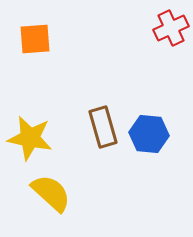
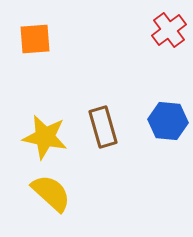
red cross: moved 2 px left, 2 px down; rotated 12 degrees counterclockwise
blue hexagon: moved 19 px right, 13 px up
yellow star: moved 15 px right, 1 px up
